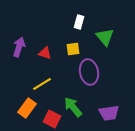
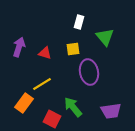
orange rectangle: moved 3 px left, 5 px up
purple trapezoid: moved 2 px right, 2 px up
